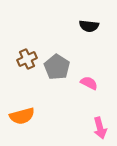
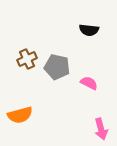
black semicircle: moved 4 px down
gray pentagon: rotated 20 degrees counterclockwise
orange semicircle: moved 2 px left, 1 px up
pink arrow: moved 1 px right, 1 px down
